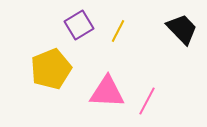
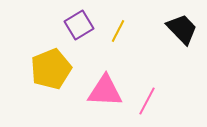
pink triangle: moved 2 px left, 1 px up
